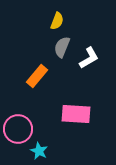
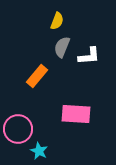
white L-shape: moved 2 px up; rotated 25 degrees clockwise
